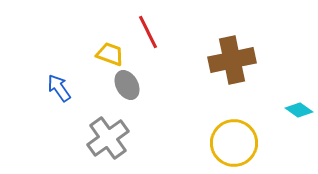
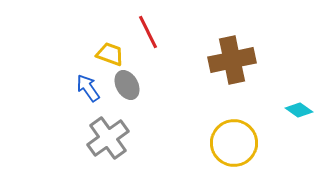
blue arrow: moved 29 px right
